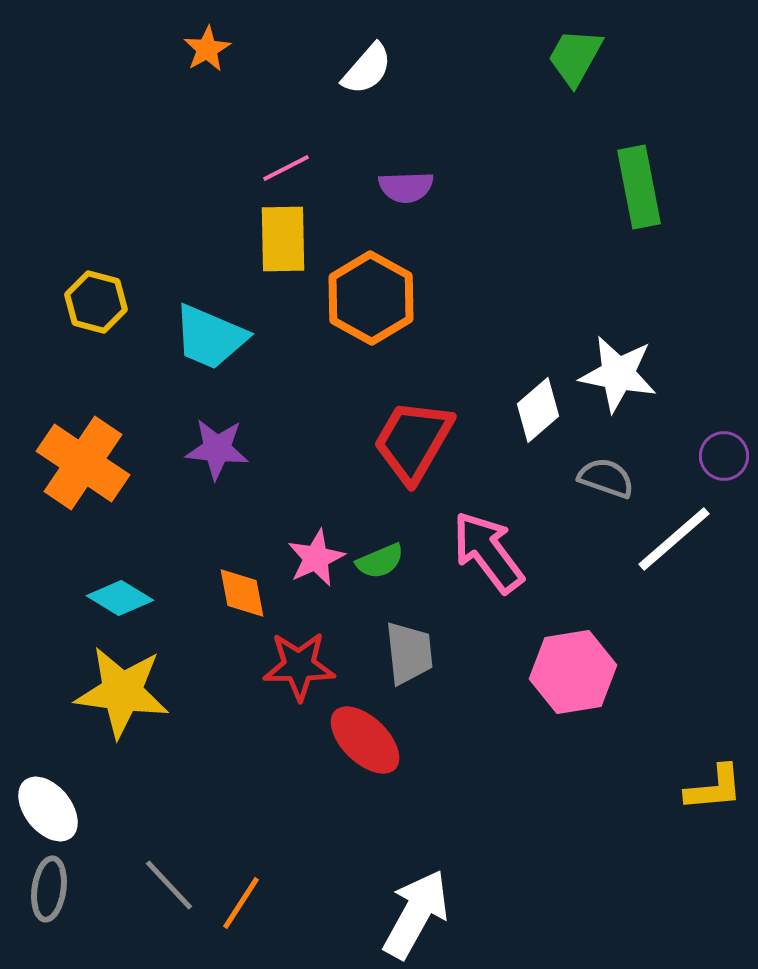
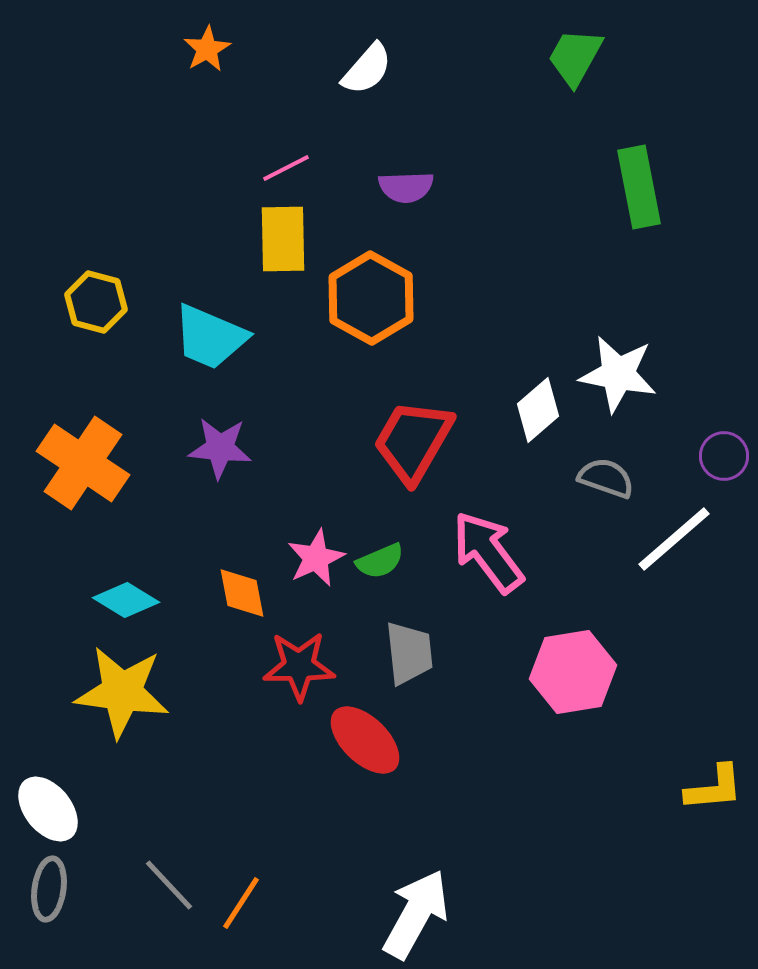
purple star: moved 3 px right, 1 px up
cyan diamond: moved 6 px right, 2 px down
